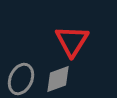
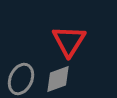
red triangle: moved 3 px left
